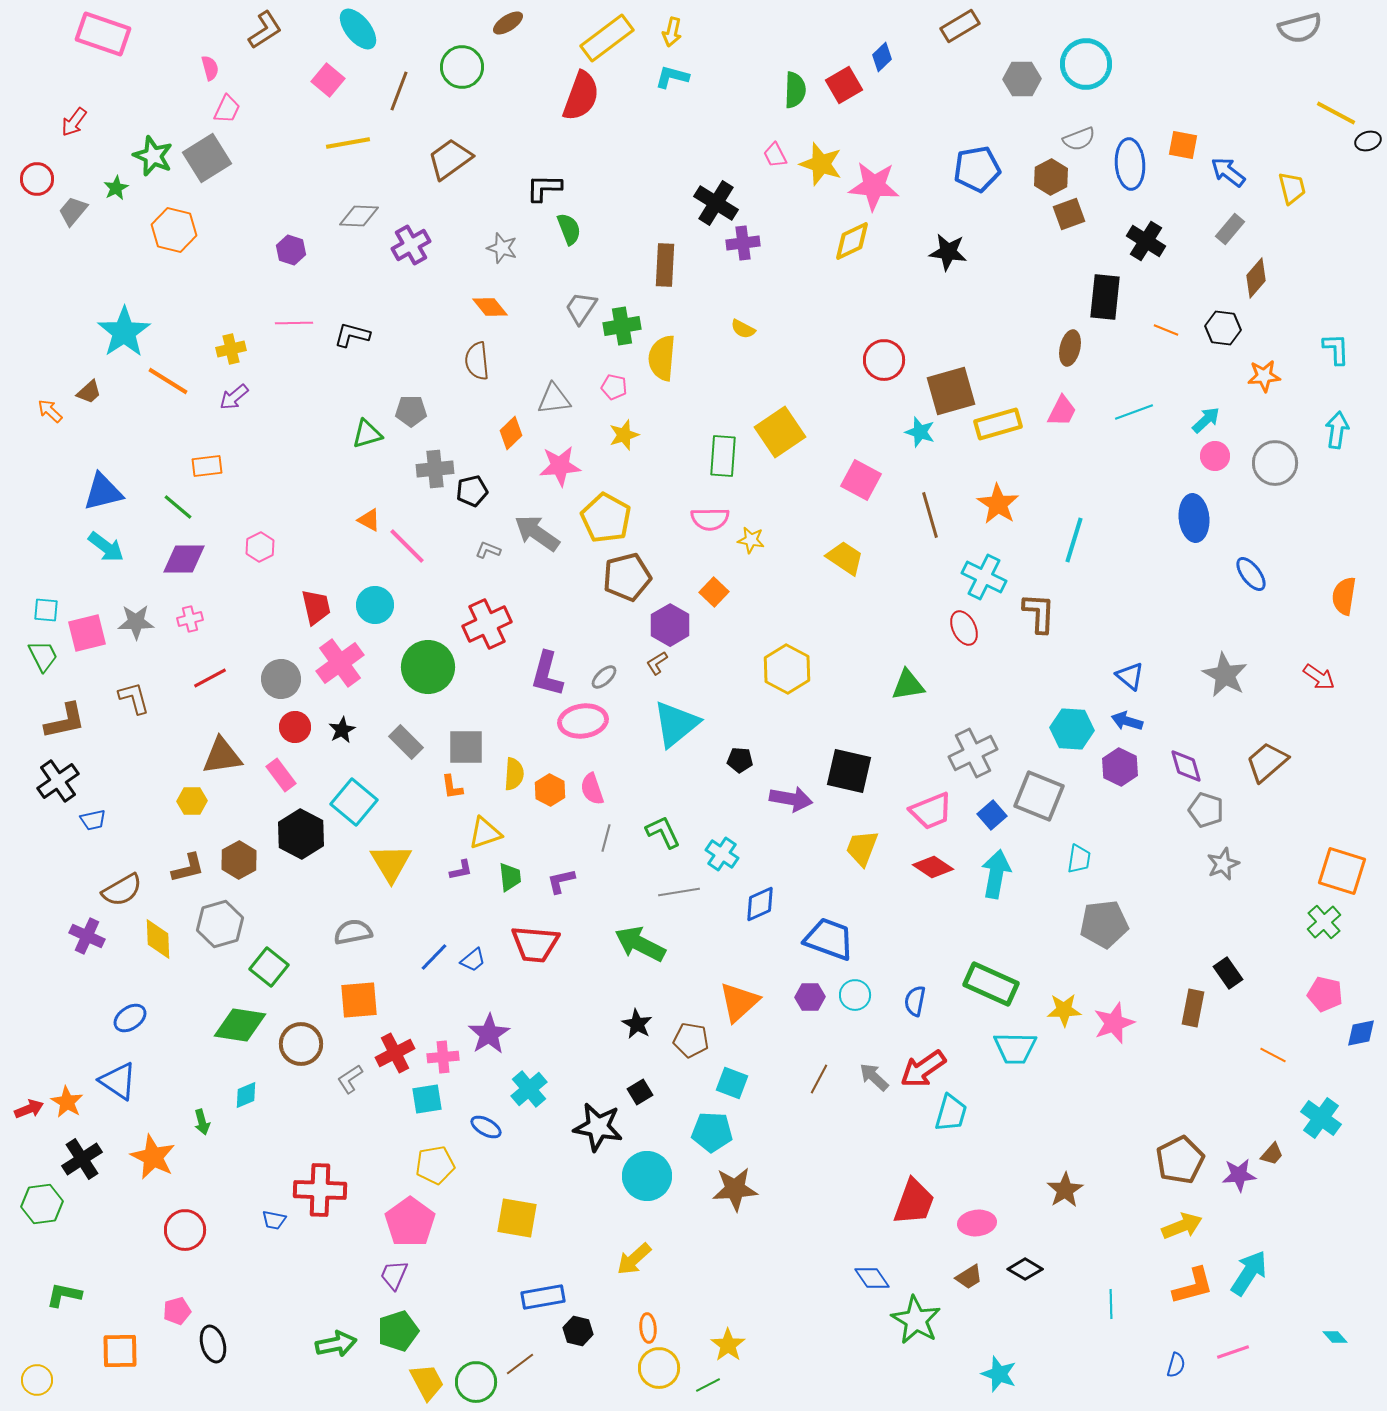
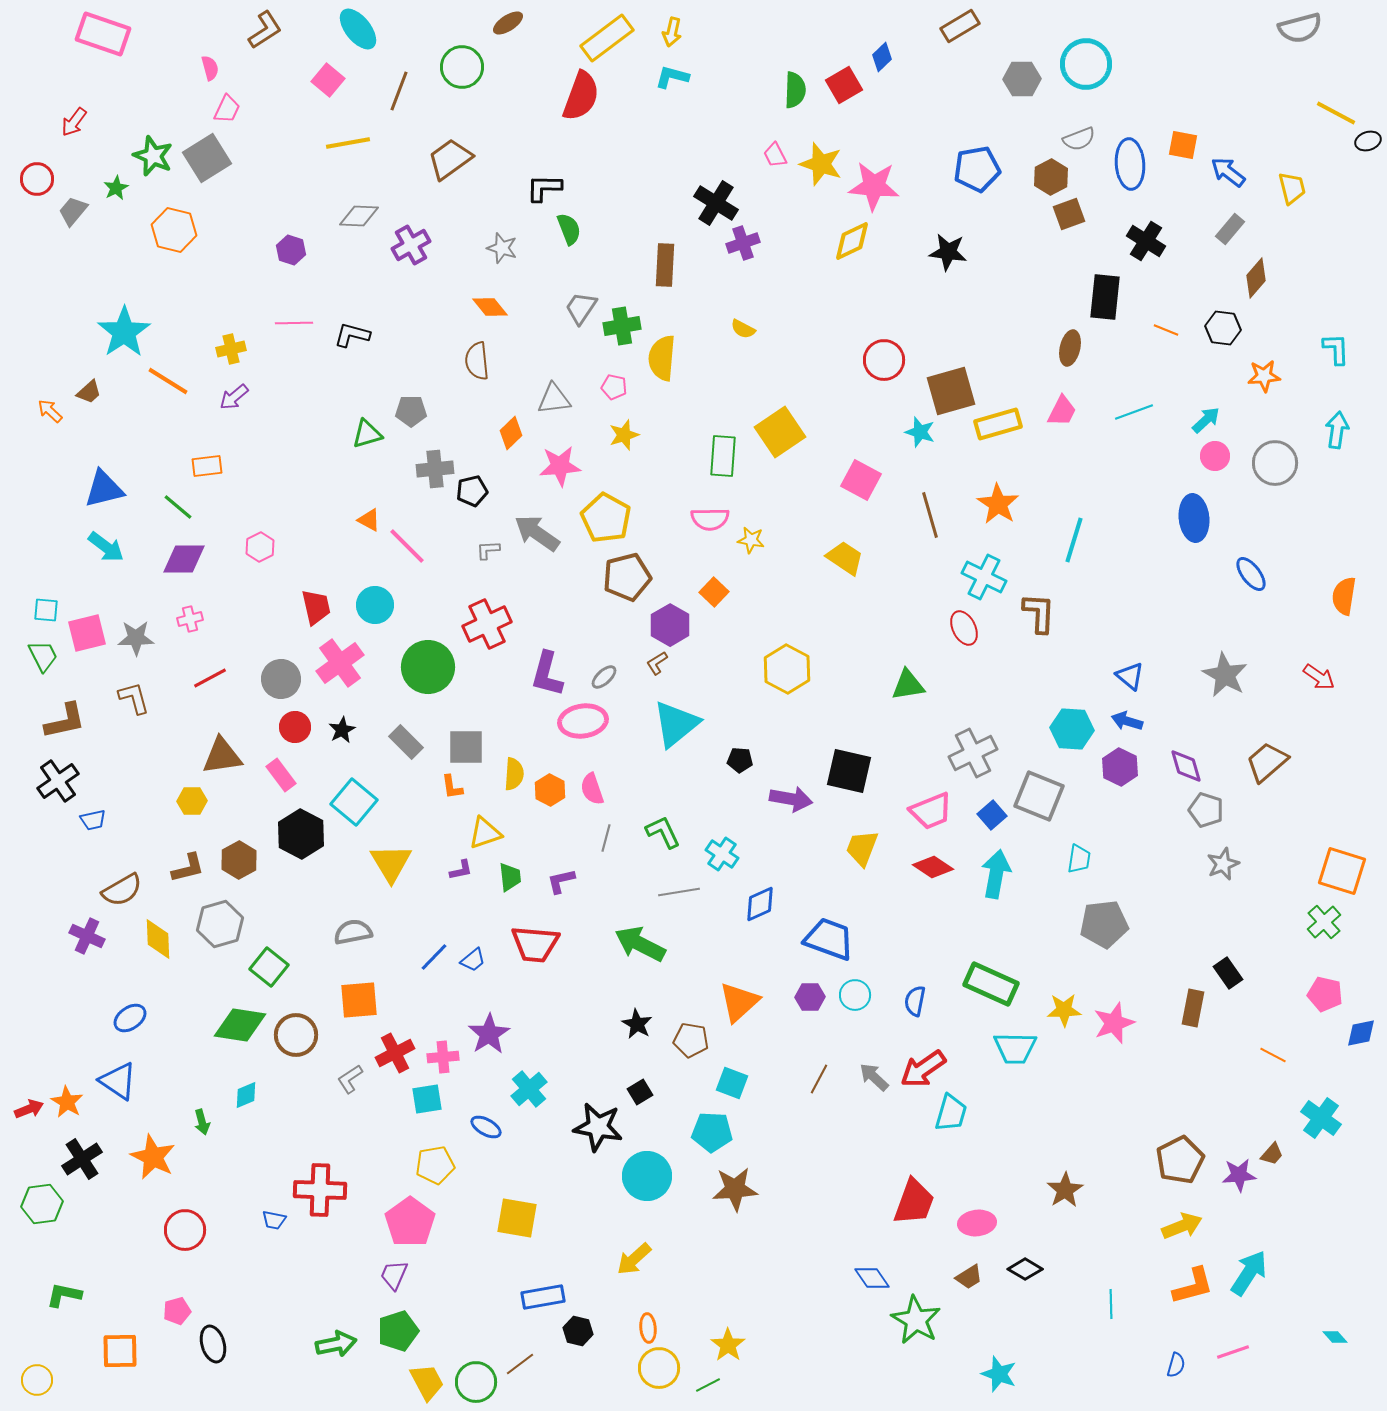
purple cross at (743, 243): rotated 12 degrees counterclockwise
blue triangle at (103, 492): moved 1 px right, 3 px up
gray L-shape at (488, 550): rotated 25 degrees counterclockwise
gray star at (136, 622): moved 16 px down
brown circle at (301, 1044): moved 5 px left, 9 px up
